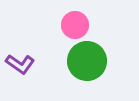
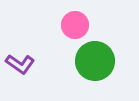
green circle: moved 8 px right
